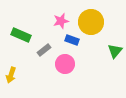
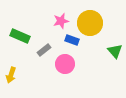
yellow circle: moved 1 px left, 1 px down
green rectangle: moved 1 px left, 1 px down
green triangle: rotated 21 degrees counterclockwise
